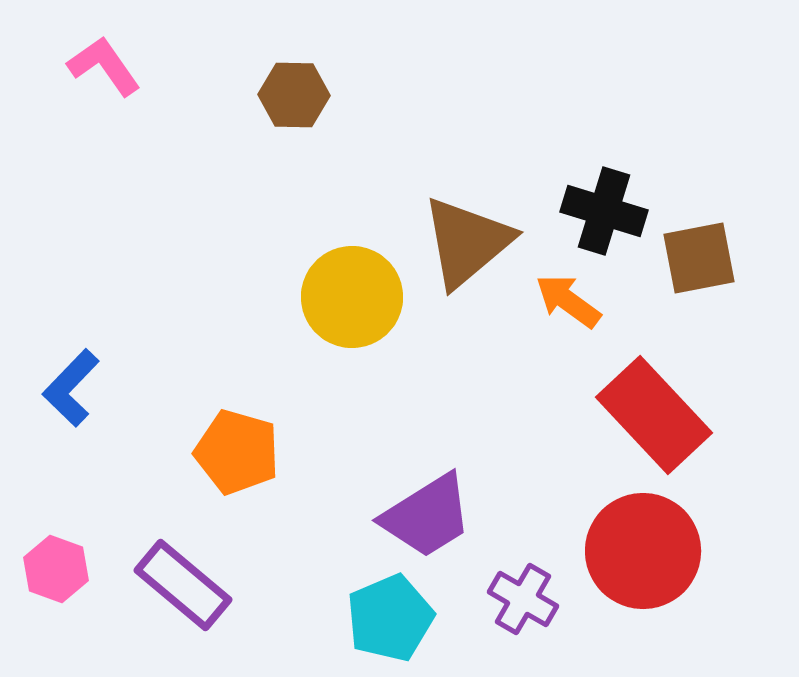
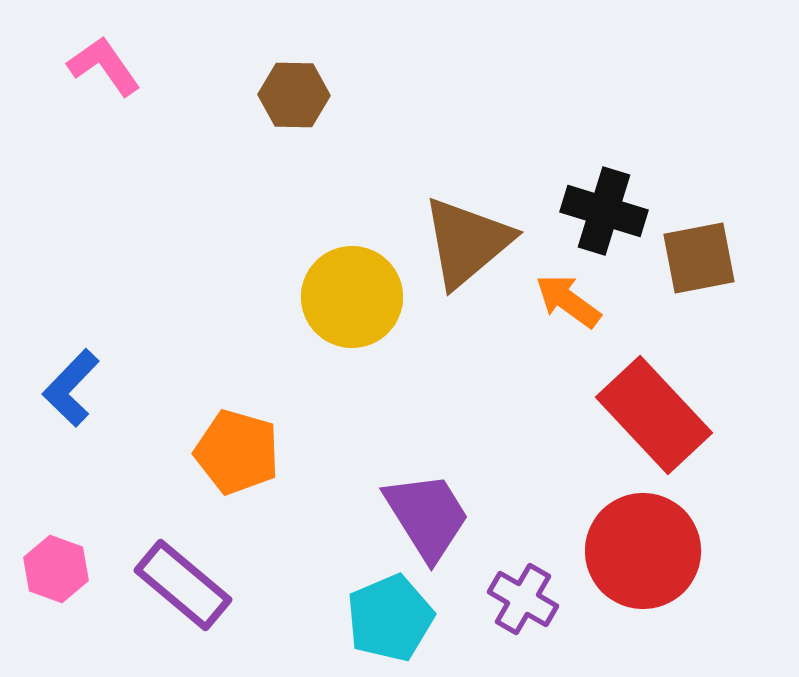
purple trapezoid: rotated 90 degrees counterclockwise
